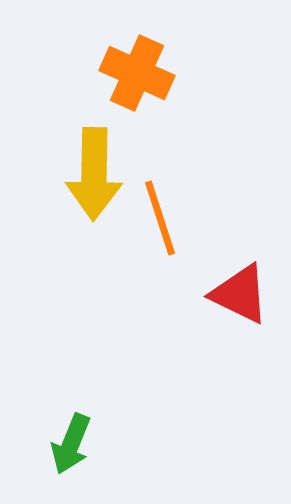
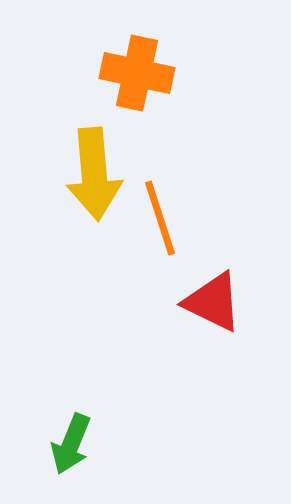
orange cross: rotated 12 degrees counterclockwise
yellow arrow: rotated 6 degrees counterclockwise
red triangle: moved 27 px left, 8 px down
